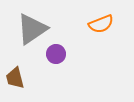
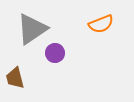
purple circle: moved 1 px left, 1 px up
